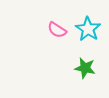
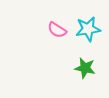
cyan star: rotated 30 degrees clockwise
